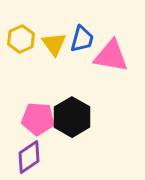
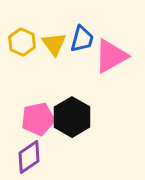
yellow hexagon: moved 1 px right, 3 px down; rotated 12 degrees counterclockwise
pink triangle: rotated 39 degrees counterclockwise
pink pentagon: rotated 16 degrees counterclockwise
